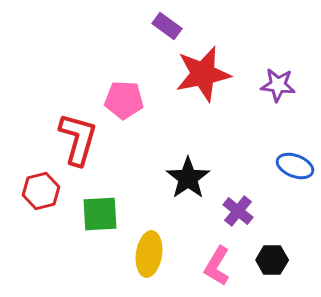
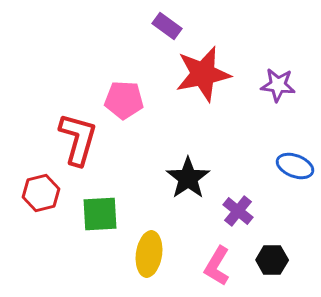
red hexagon: moved 2 px down
